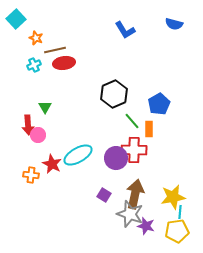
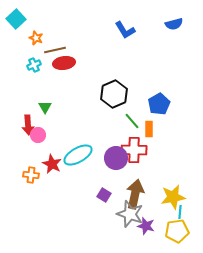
blue semicircle: rotated 30 degrees counterclockwise
